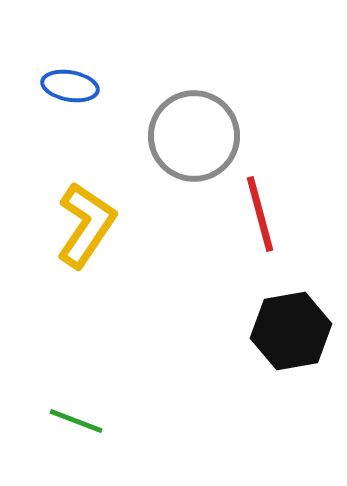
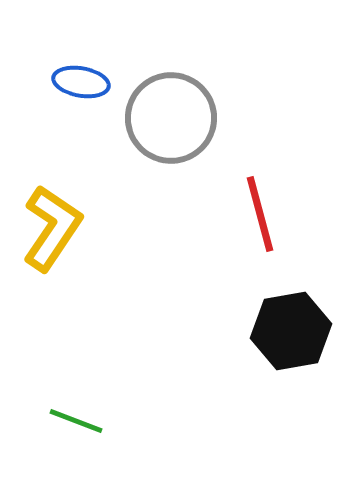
blue ellipse: moved 11 px right, 4 px up
gray circle: moved 23 px left, 18 px up
yellow L-shape: moved 34 px left, 3 px down
